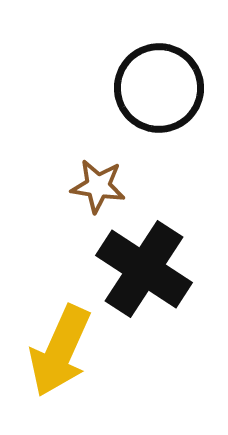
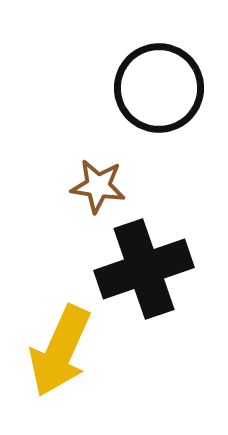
black cross: rotated 38 degrees clockwise
